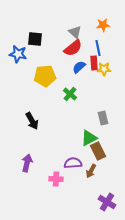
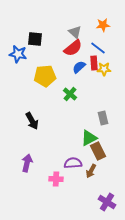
blue line: rotated 42 degrees counterclockwise
